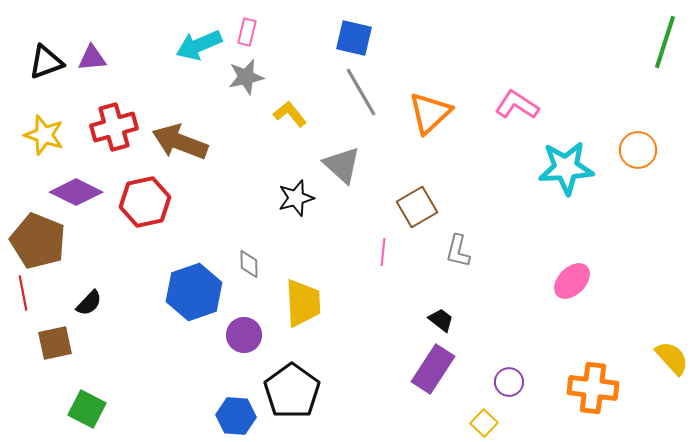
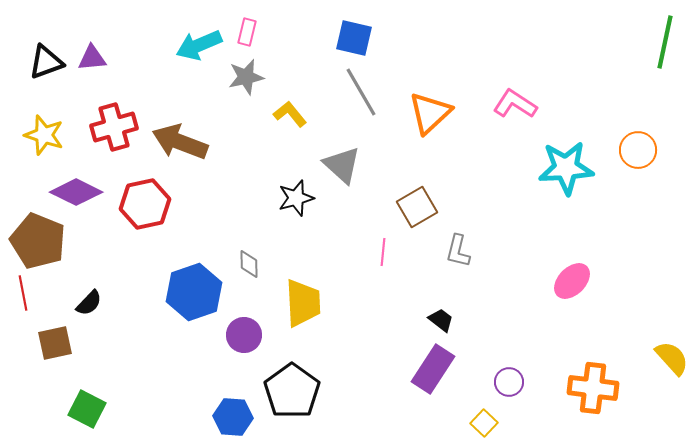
green line at (665, 42): rotated 6 degrees counterclockwise
pink L-shape at (517, 105): moved 2 px left, 1 px up
red hexagon at (145, 202): moved 2 px down
blue hexagon at (236, 416): moved 3 px left, 1 px down
